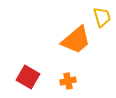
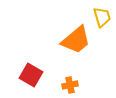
red square: moved 3 px right, 2 px up
orange cross: moved 2 px right, 4 px down
